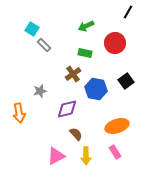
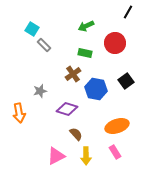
purple diamond: rotated 30 degrees clockwise
